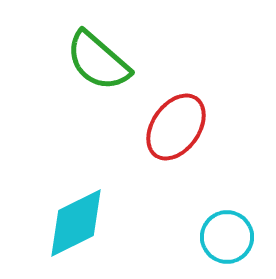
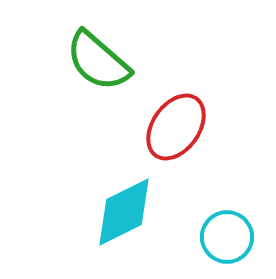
cyan diamond: moved 48 px right, 11 px up
